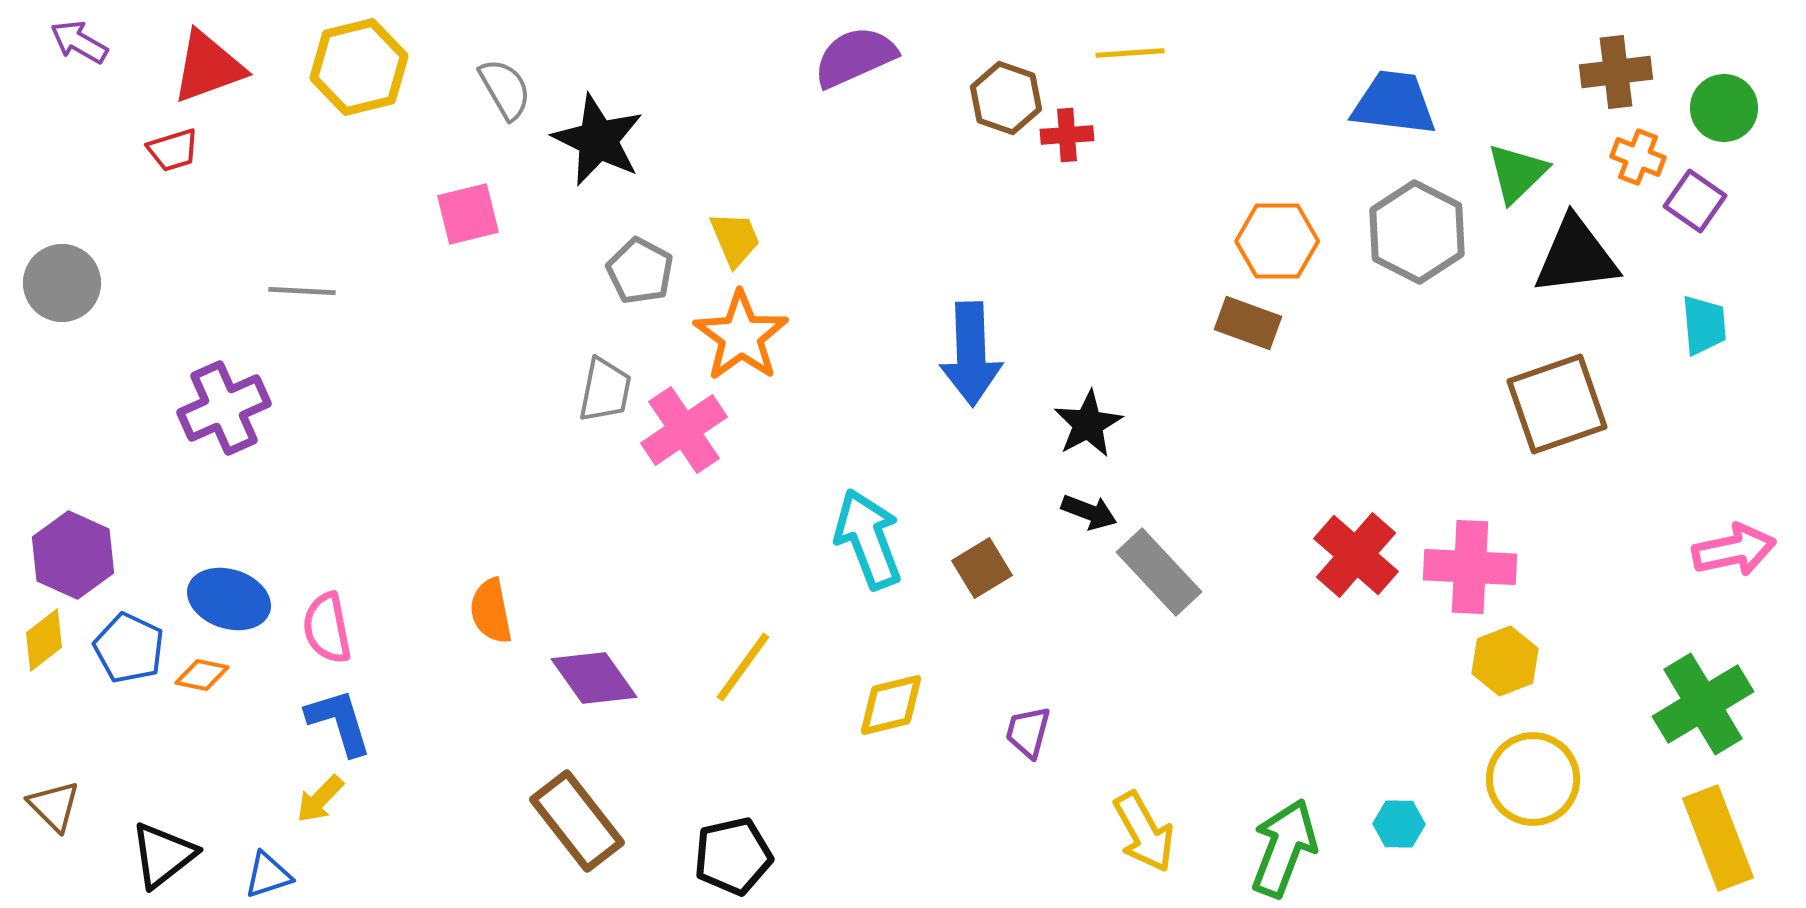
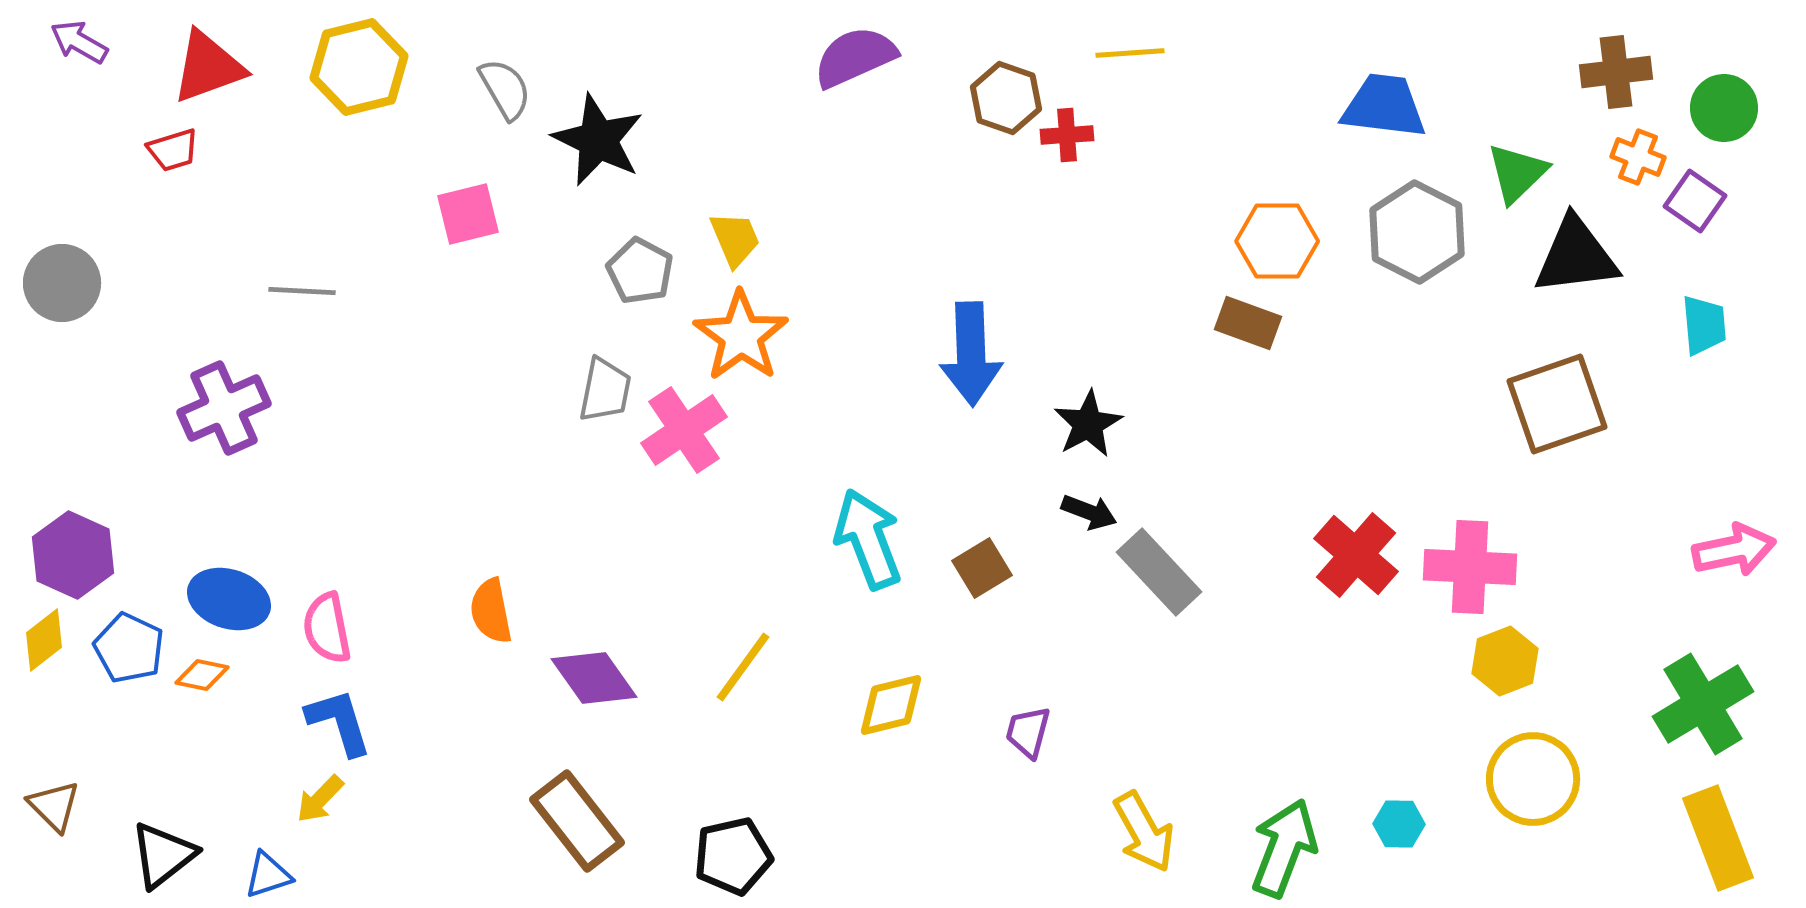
blue trapezoid at (1394, 103): moved 10 px left, 3 px down
